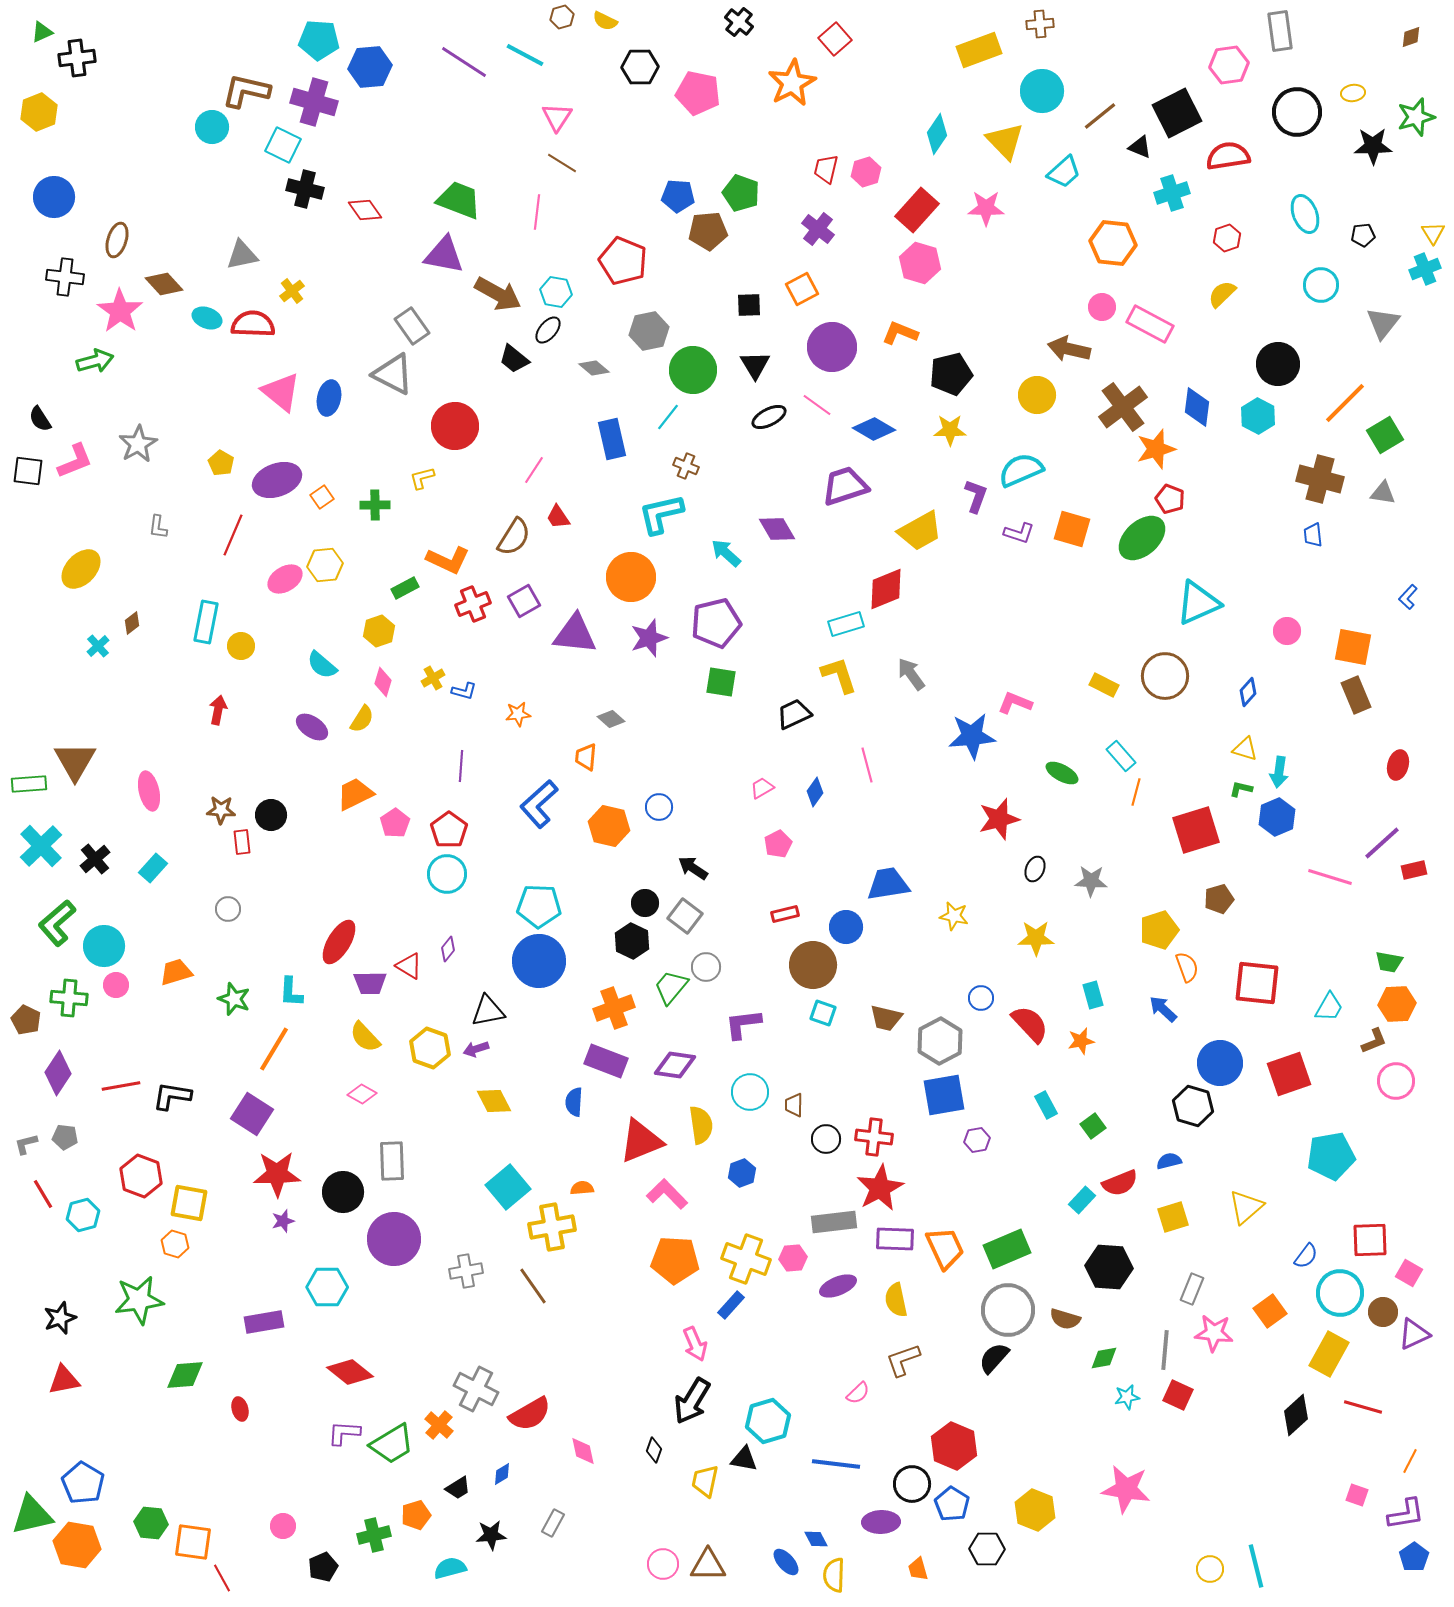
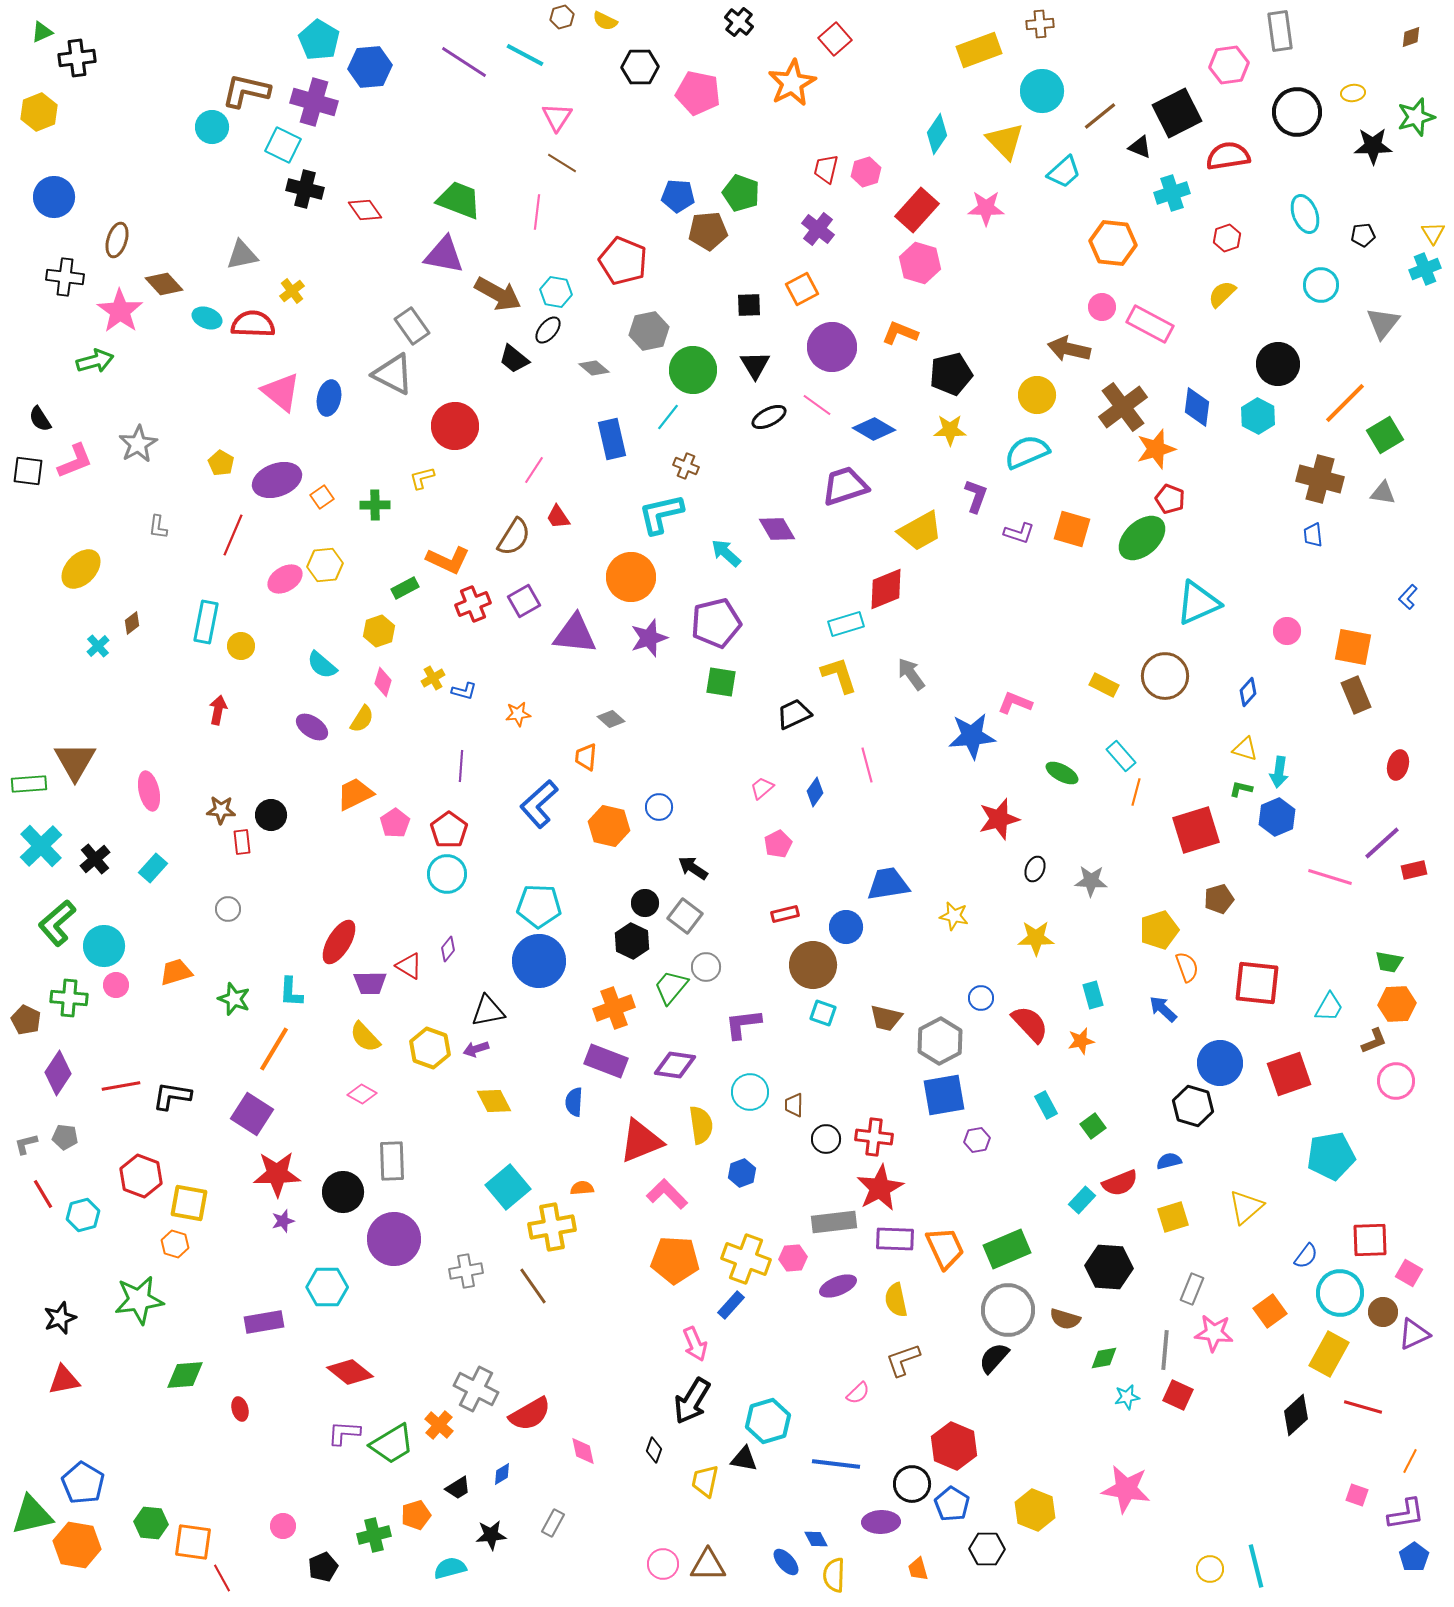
cyan pentagon at (319, 40): rotated 27 degrees clockwise
cyan semicircle at (1021, 470): moved 6 px right, 18 px up
pink trapezoid at (762, 788): rotated 10 degrees counterclockwise
